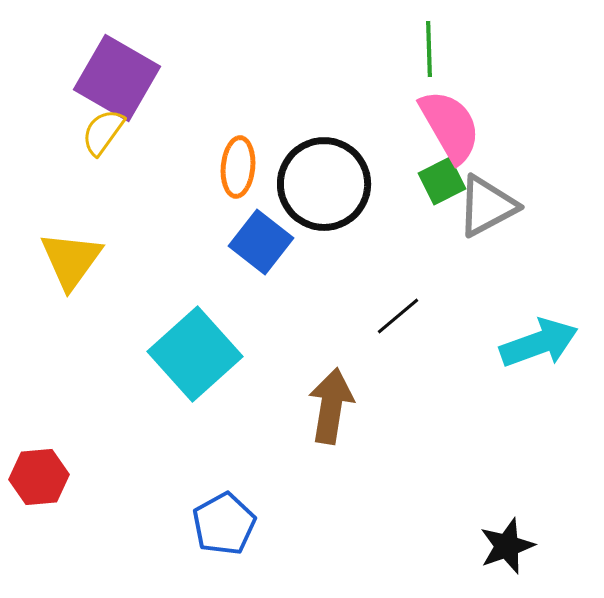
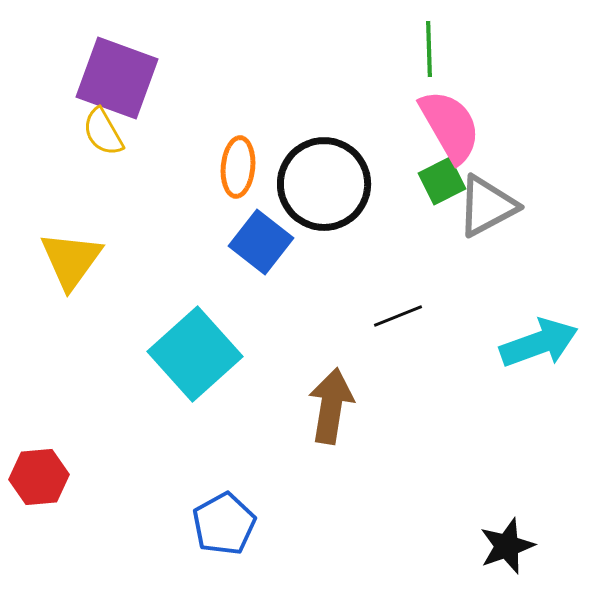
purple square: rotated 10 degrees counterclockwise
yellow semicircle: rotated 66 degrees counterclockwise
black line: rotated 18 degrees clockwise
